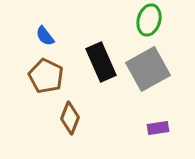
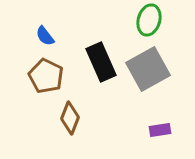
purple rectangle: moved 2 px right, 2 px down
